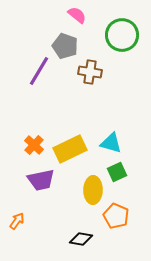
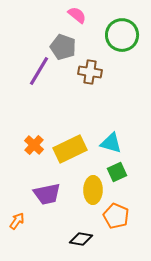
gray pentagon: moved 2 px left, 1 px down
purple trapezoid: moved 6 px right, 14 px down
